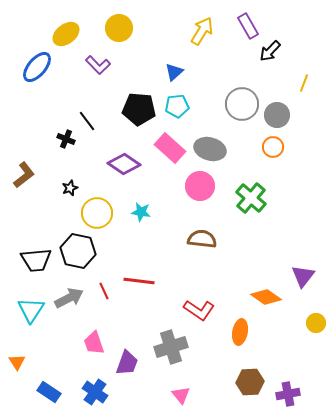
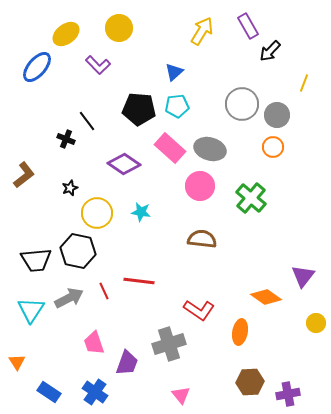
gray cross at (171, 347): moved 2 px left, 3 px up
